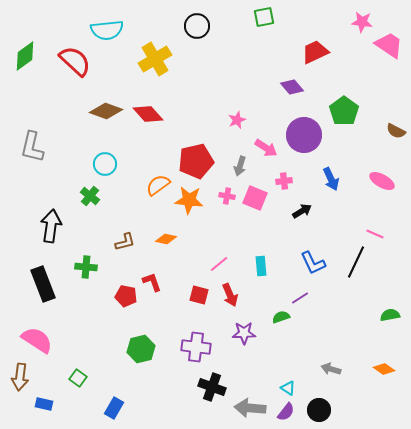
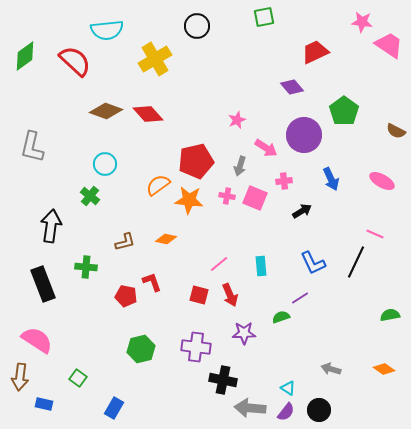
black cross at (212, 387): moved 11 px right, 7 px up; rotated 8 degrees counterclockwise
